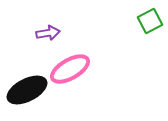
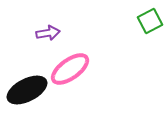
pink ellipse: rotated 6 degrees counterclockwise
